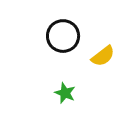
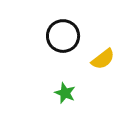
yellow semicircle: moved 3 px down
